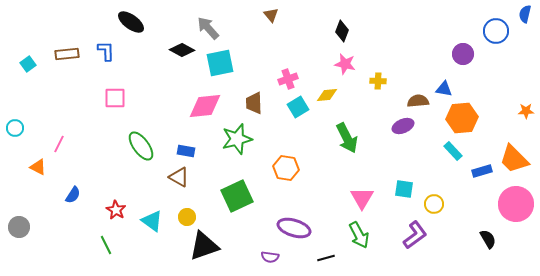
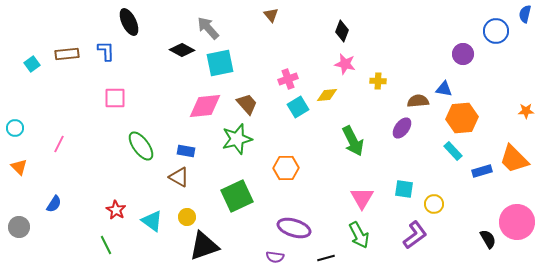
black ellipse at (131, 22): moved 2 px left; rotated 28 degrees clockwise
cyan square at (28, 64): moved 4 px right
brown trapezoid at (254, 103): moved 7 px left, 1 px down; rotated 140 degrees clockwise
purple ellipse at (403, 126): moved 1 px left, 2 px down; rotated 30 degrees counterclockwise
green arrow at (347, 138): moved 6 px right, 3 px down
orange triangle at (38, 167): moved 19 px left; rotated 18 degrees clockwise
orange hexagon at (286, 168): rotated 10 degrees counterclockwise
blue semicircle at (73, 195): moved 19 px left, 9 px down
pink circle at (516, 204): moved 1 px right, 18 px down
purple semicircle at (270, 257): moved 5 px right
